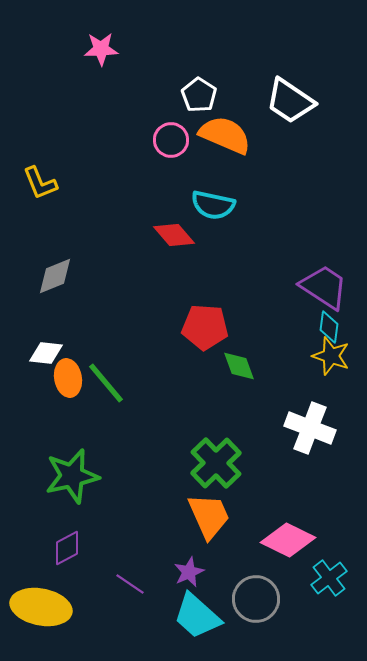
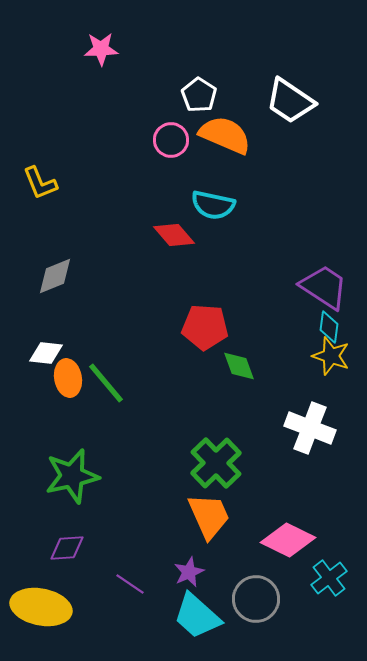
purple diamond: rotated 24 degrees clockwise
